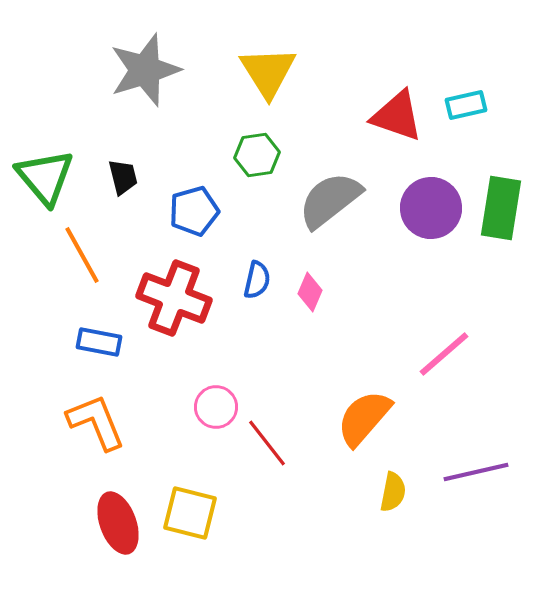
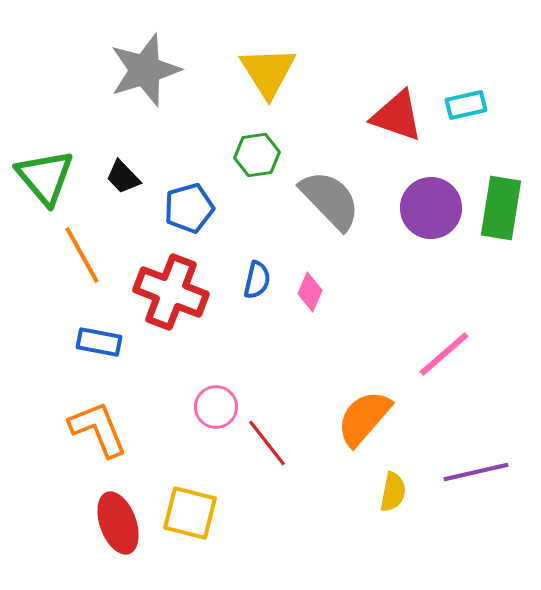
black trapezoid: rotated 150 degrees clockwise
gray semicircle: rotated 84 degrees clockwise
blue pentagon: moved 5 px left, 3 px up
red cross: moved 3 px left, 6 px up
orange L-shape: moved 2 px right, 7 px down
